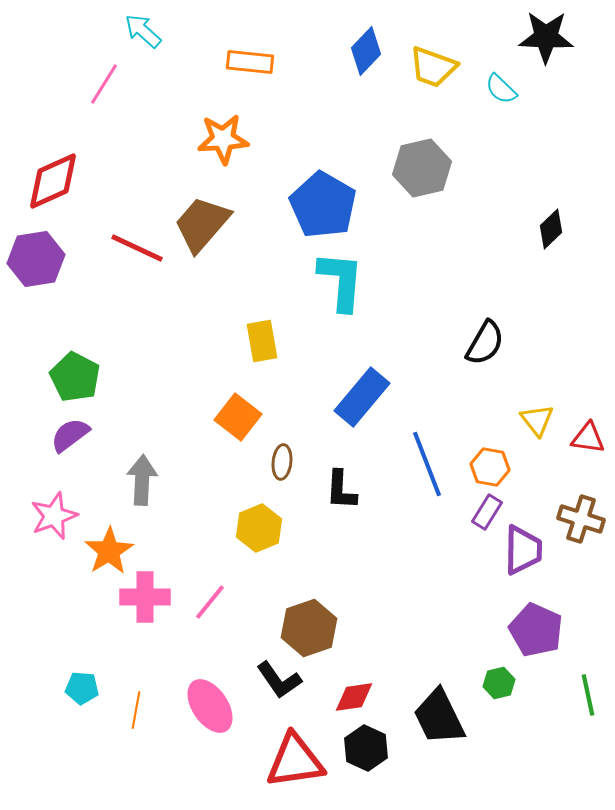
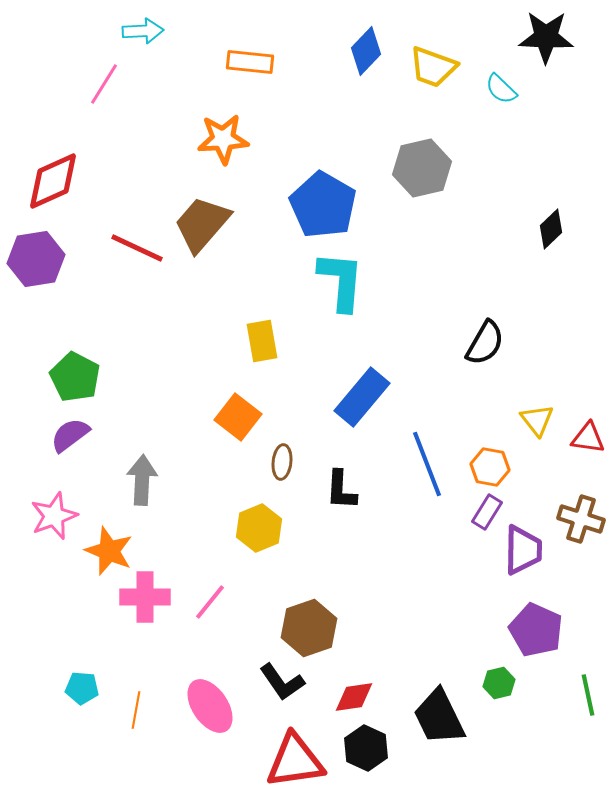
cyan arrow at (143, 31): rotated 135 degrees clockwise
orange star at (109, 551): rotated 18 degrees counterclockwise
black L-shape at (279, 680): moved 3 px right, 2 px down
